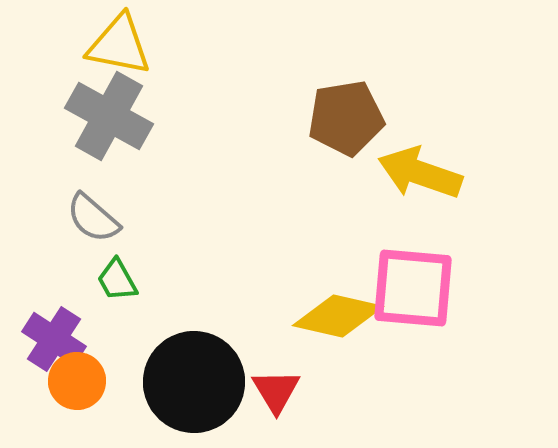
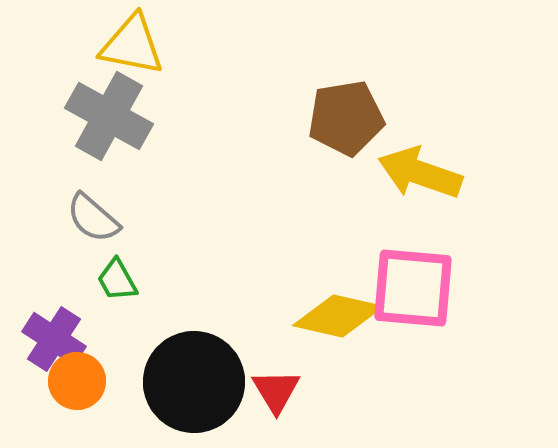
yellow triangle: moved 13 px right
